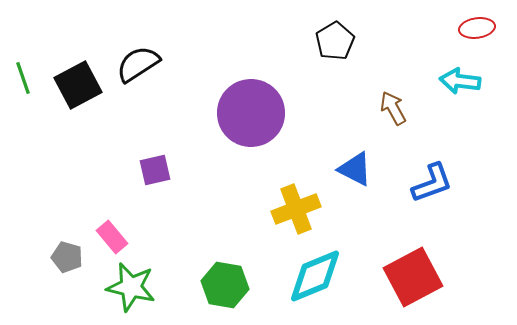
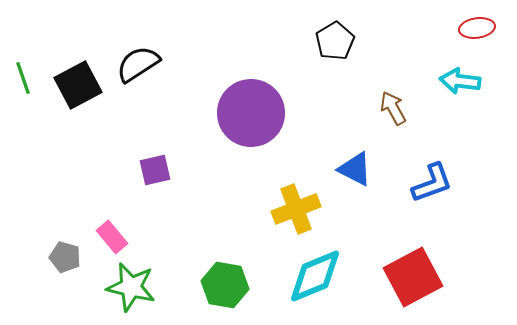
gray pentagon: moved 2 px left
